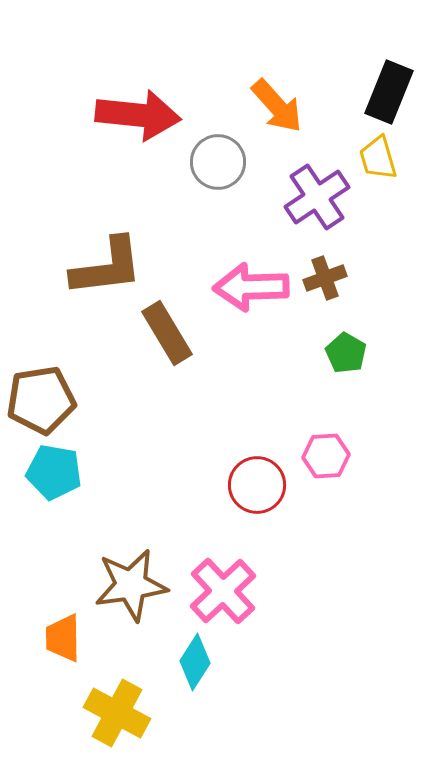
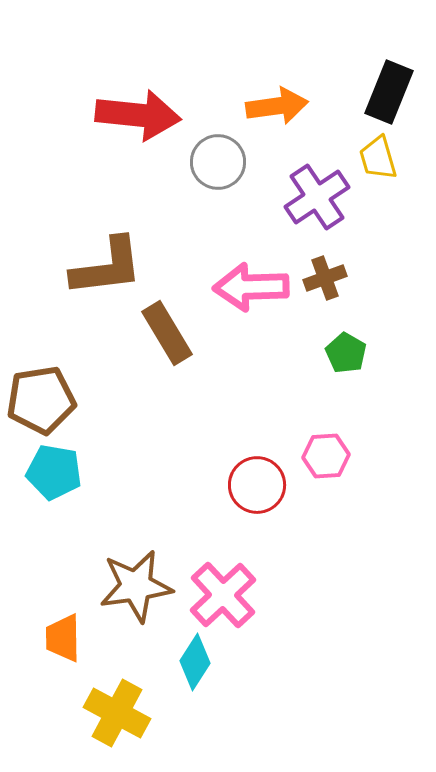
orange arrow: rotated 56 degrees counterclockwise
brown star: moved 5 px right, 1 px down
pink cross: moved 4 px down
